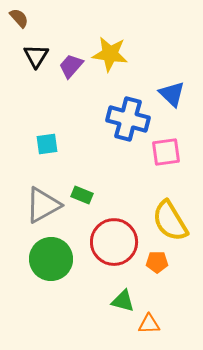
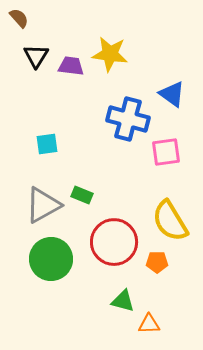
purple trapezoid: rotated 56 degrees clockwise
blue triangle: rotated 8 degrees counterclockwise
